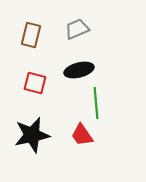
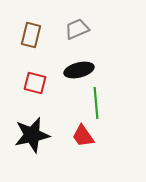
red trapezoid: moved 1 px right, 1 px down
